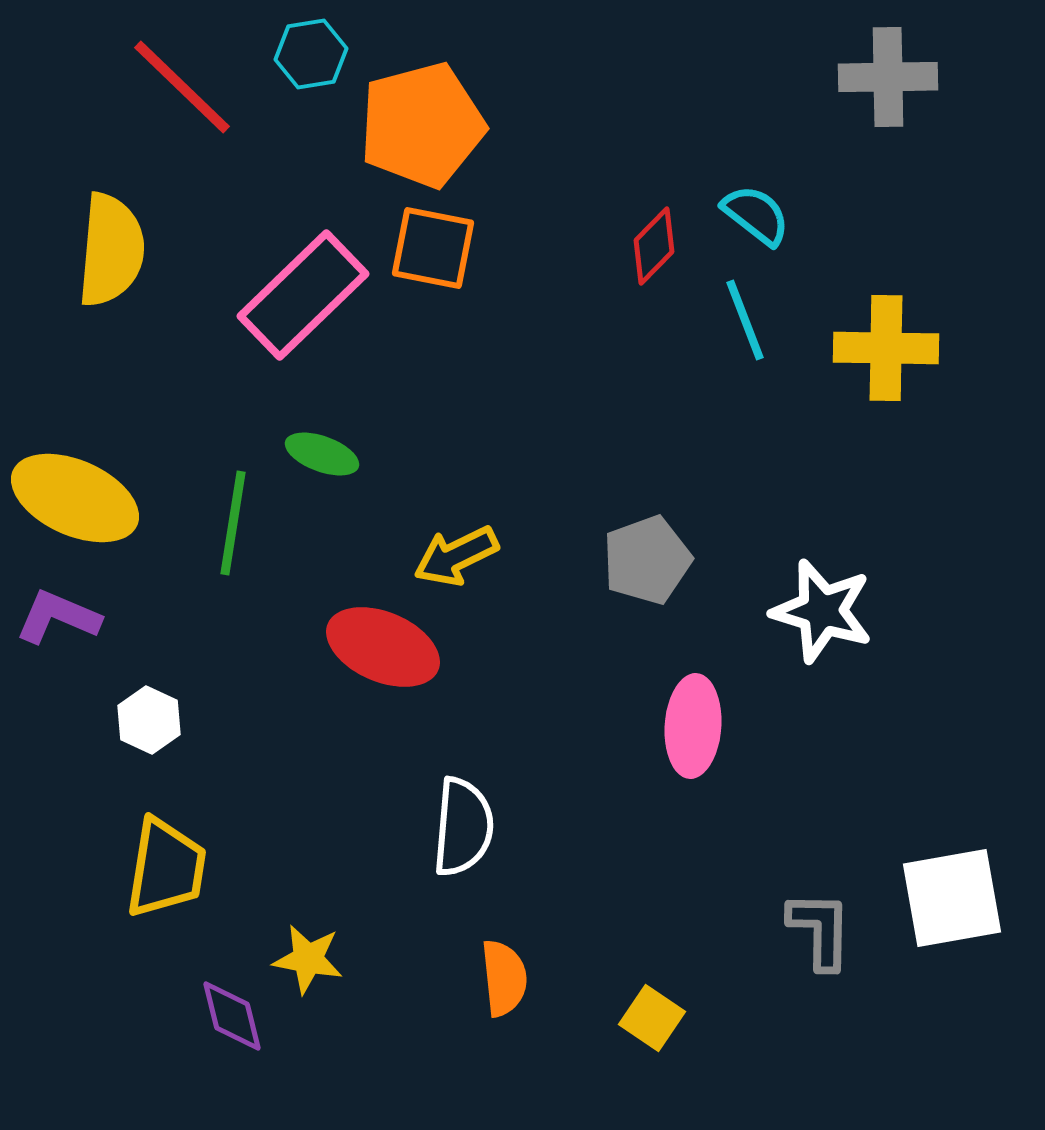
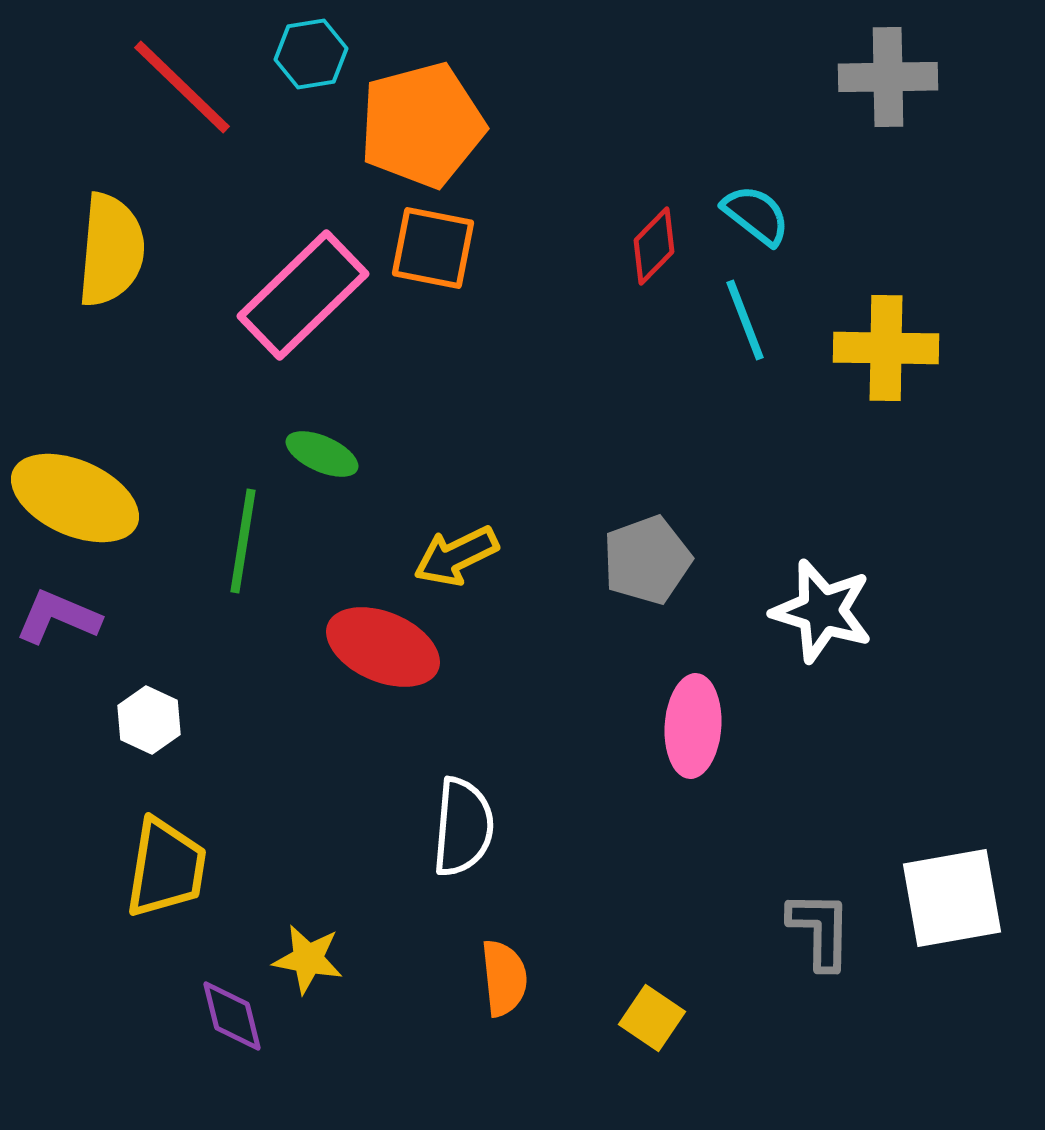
green ellipse: rotated 4 degrees clockwise
green line: moved 10 px right, 18 px down
